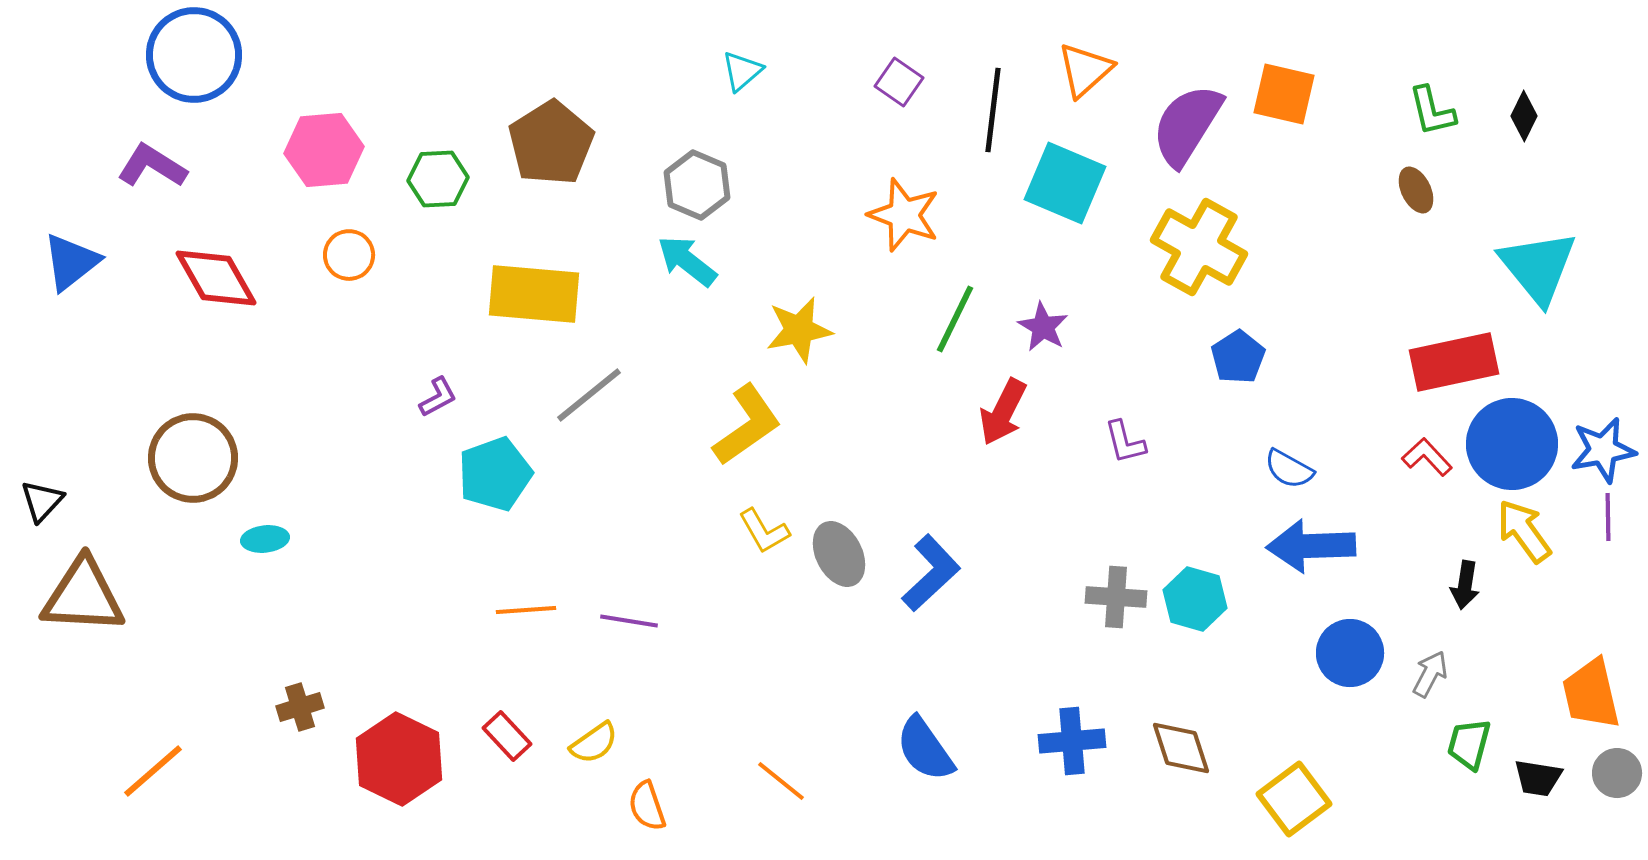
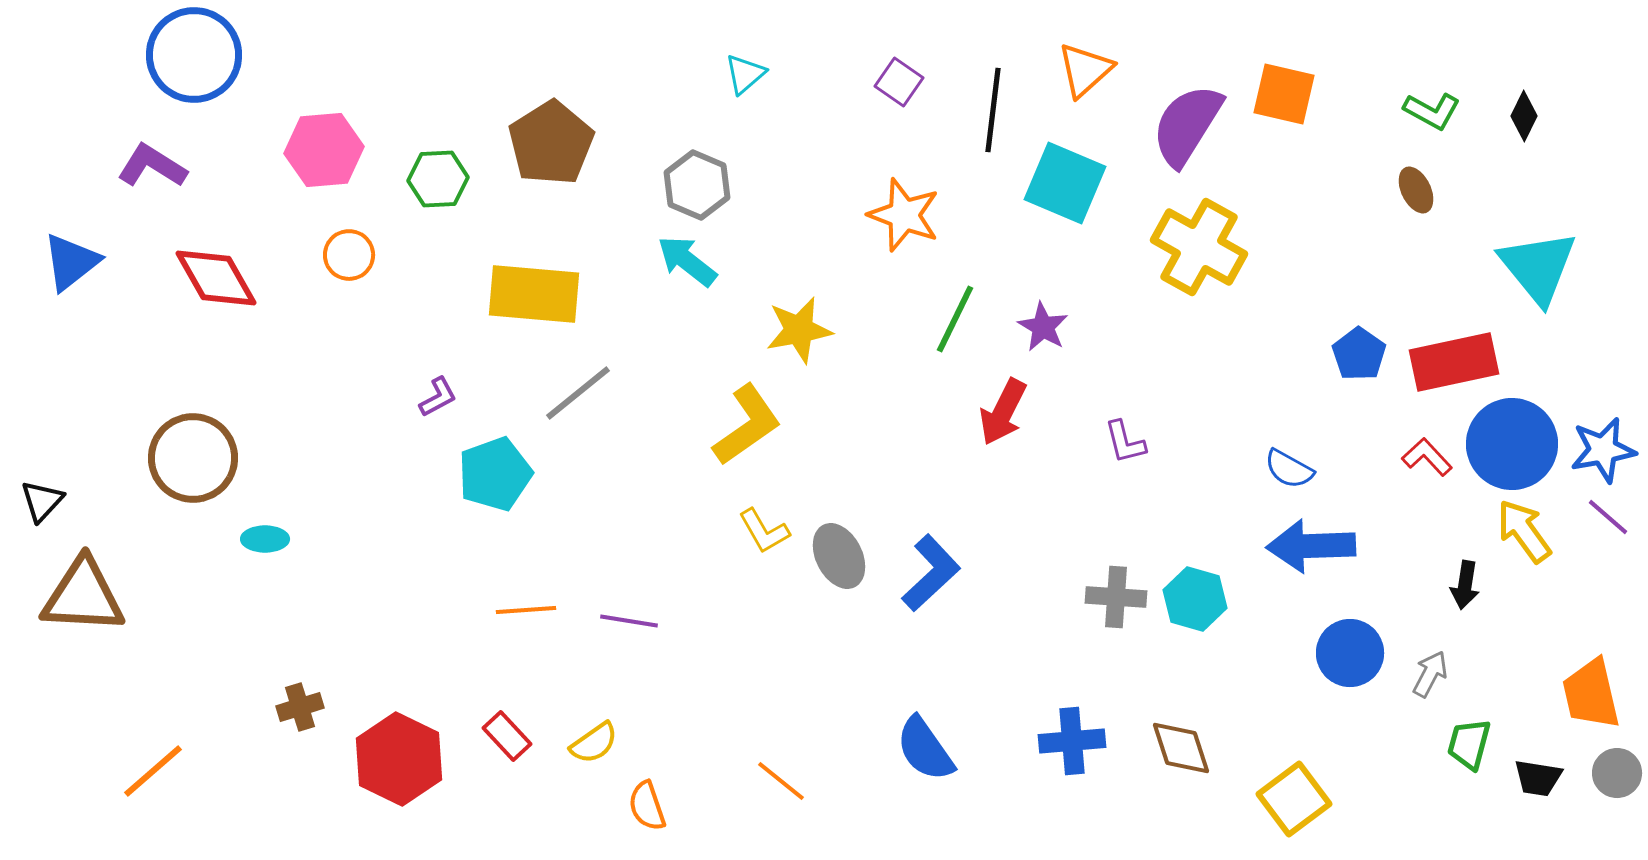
cyan triangle at (742, 71): moved 3 px right, 3 px down
green L-shape at (1432, 111): rotated 48 degrees counterclockwise
blue pentagon at (1238, 357): moved 121 px right, 3 px up; rotated 4 degrees counterclockwise
gray line at (589, 395): moved 11 px left, 2 px up
purple line at (1608, 517): rotated 48 degrees counterclockwise
cyan ellipse at (265, 539): rotated 6 degrees clockwise
gray ellipse at (839, 554): moved 2 px down
